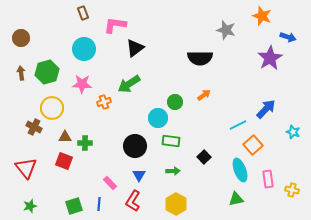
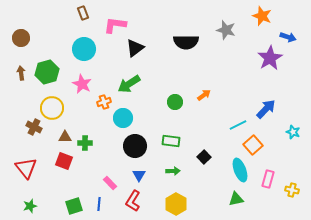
black semicircle at (200, 58): moved 14 px left, 16 px up
pink star at (82, 84): rotated 24 degrees clockwise
cyan circle at (158, 118): moved 35 px left
pink rectangle at (268, 179): rotated 24 degrees clockwise
